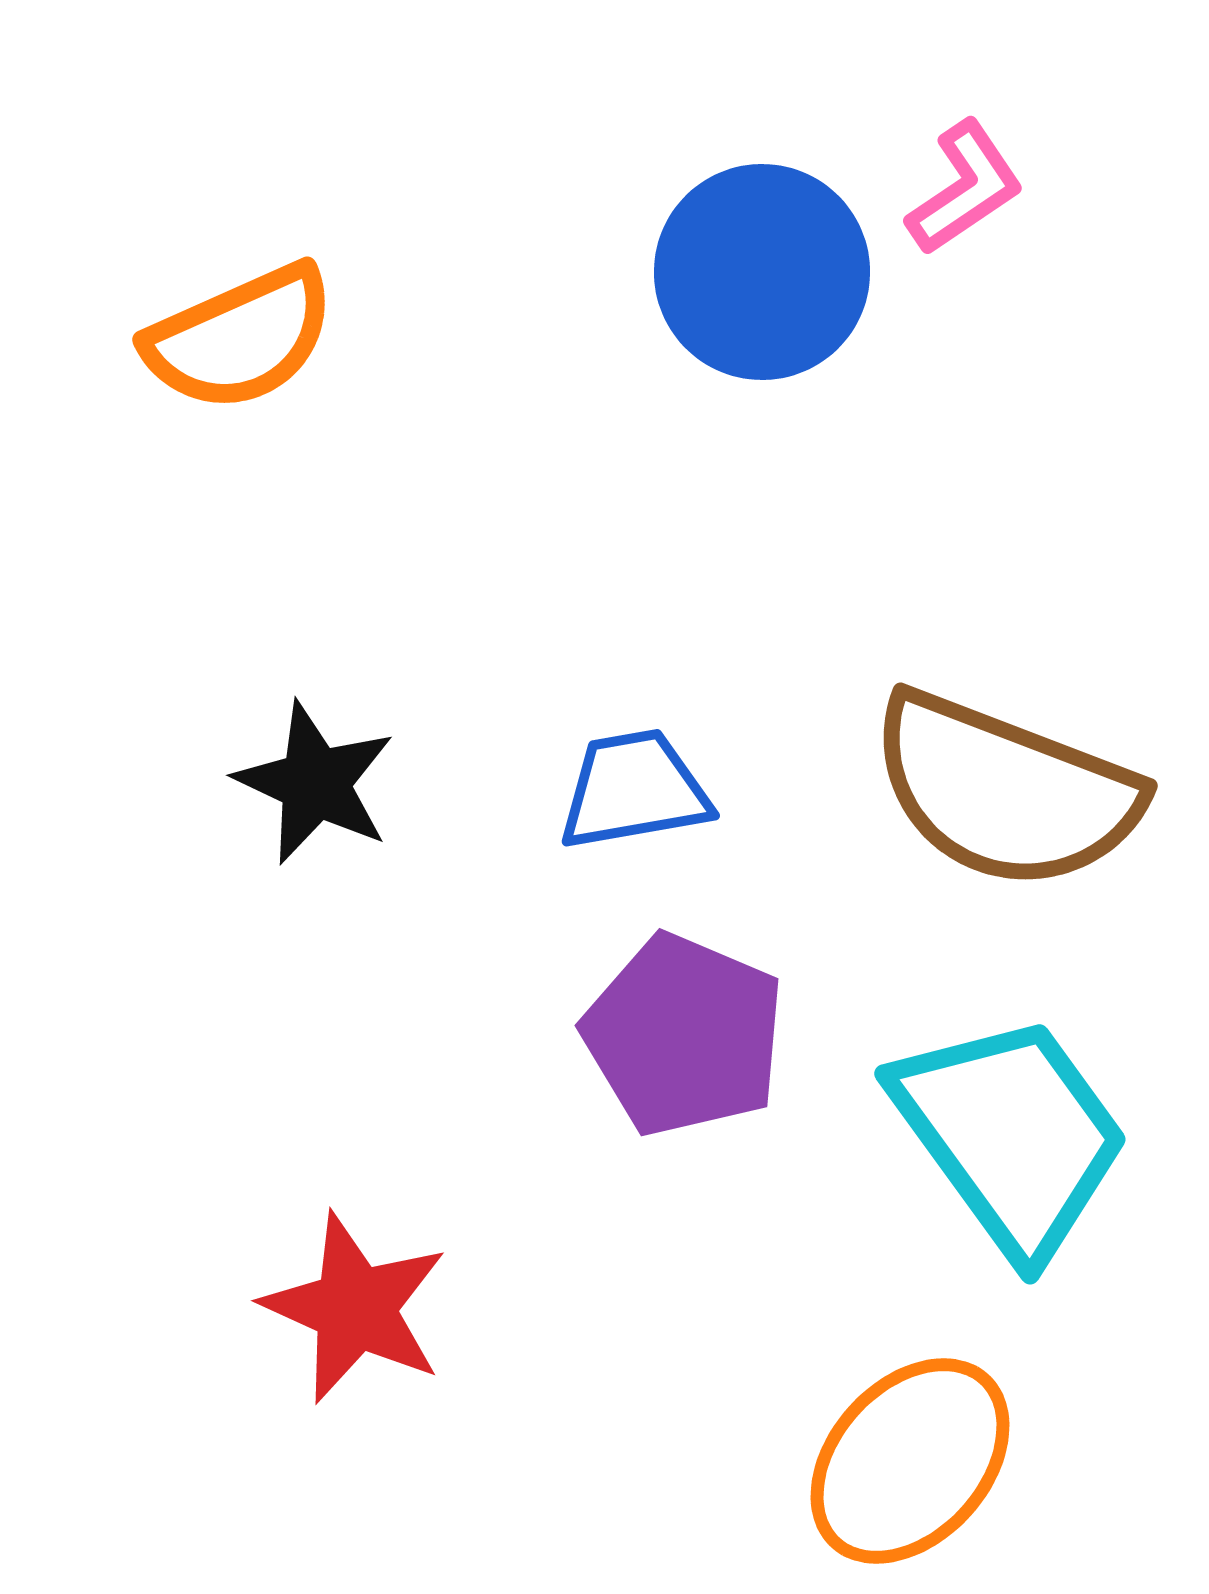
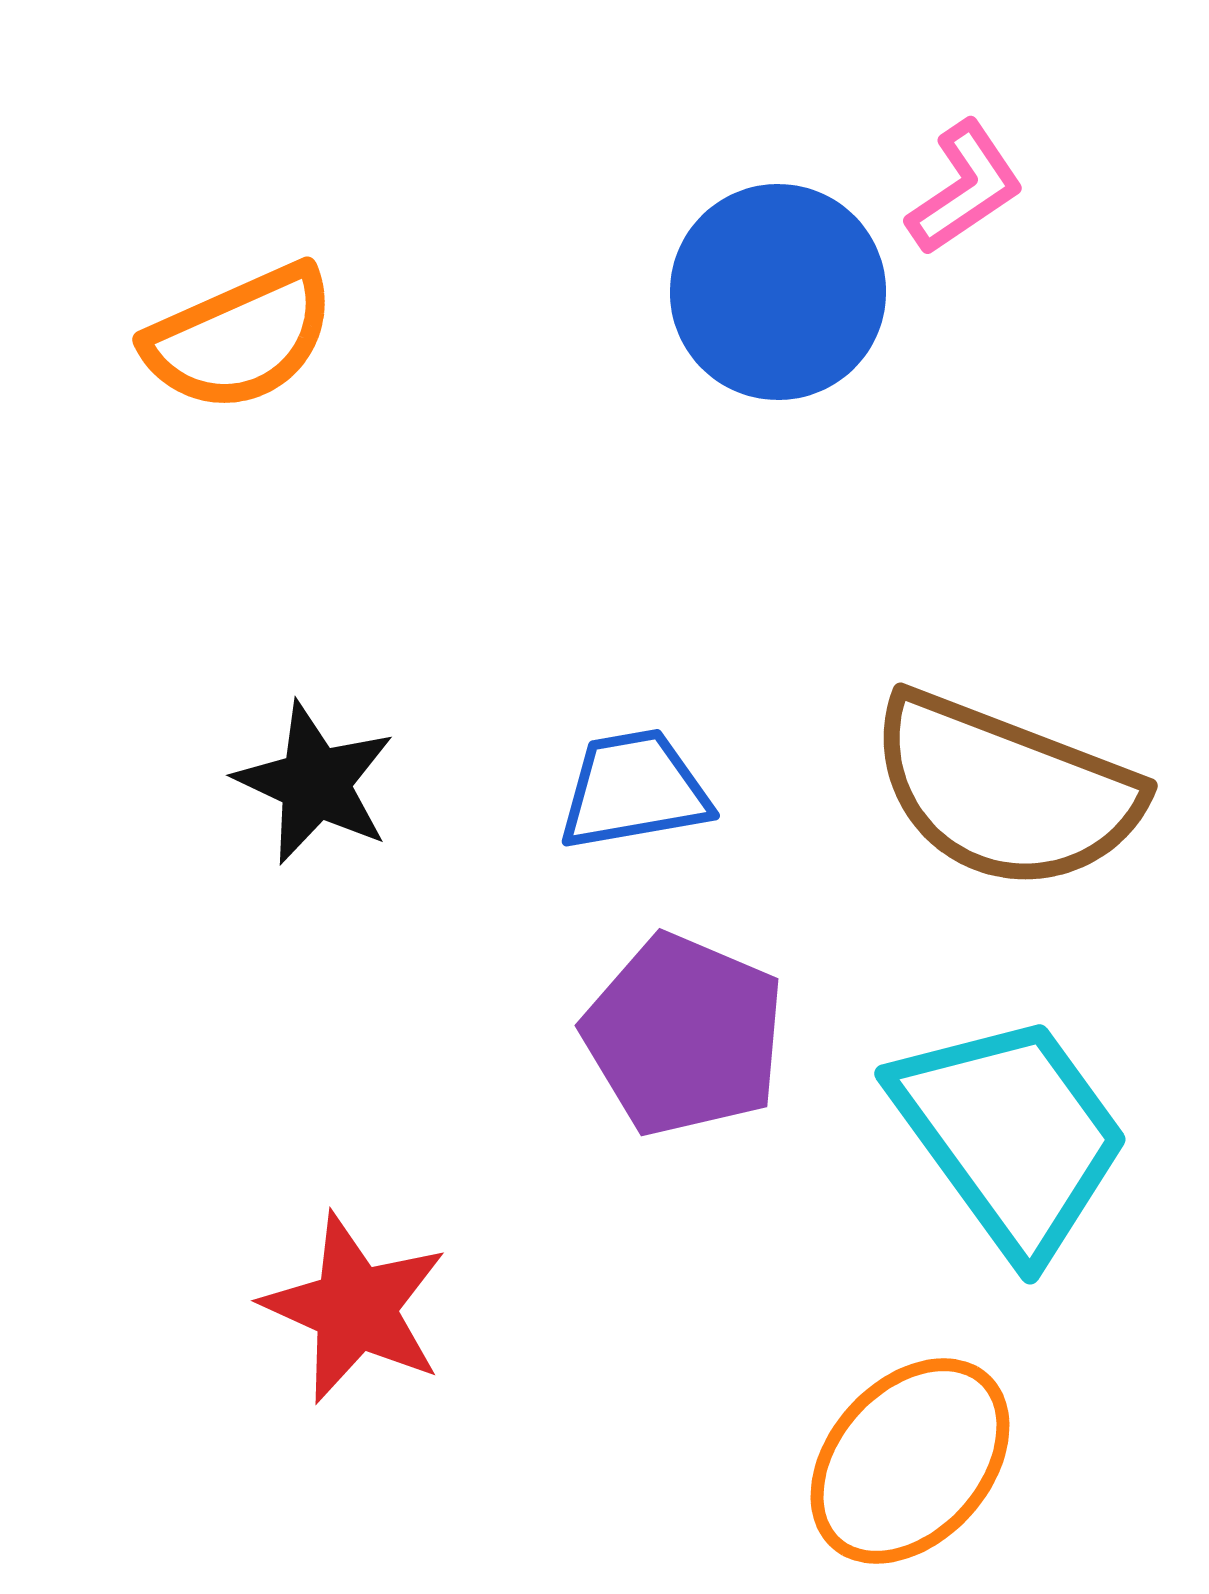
blue circle: moved 16 px right, 20 px down
